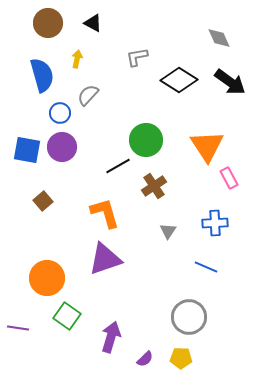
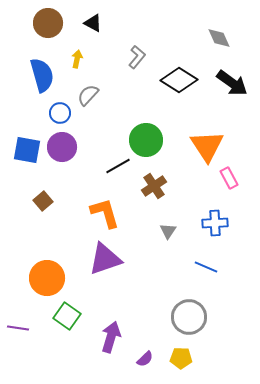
gray L-shape: rotated 140 degrees clockwise
black arrow: moved 2 px right, 1 px down
